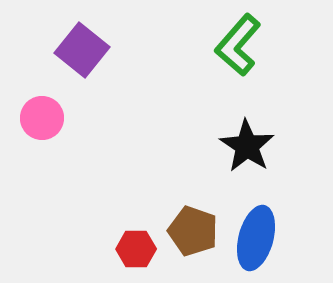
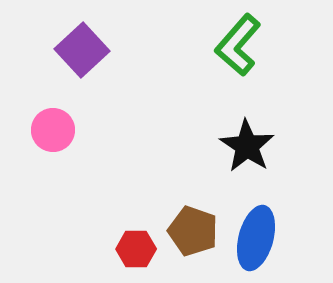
purple square: rotated 8 degrees clockwise
pink circle: moved 11 px right, 12 px down
